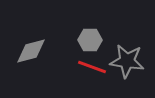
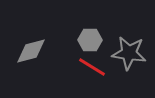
gray star: moved 2 px right, 8 px up
red line: rotated 12 degrees clockwise
